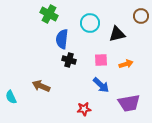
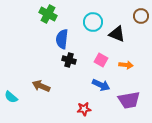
green cross: moved 1 px left
cyan circle: moved 3 px right, 1 px up
black triangle: rotated 36 degrees clockwise
pink square: rotated 32 degrees clockwise
orange arrow: moved 1 px down; rotated 24 degrees clockwise
blue arrow: rotated 18 degrees counterclockwise
cyan semicircle: rotated 24 degrees counterclockwise
purple trapezoid: moved 3 px up
